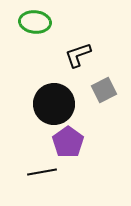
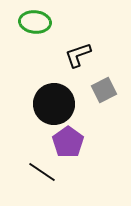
black line: rotated 44 degrees clockwise
